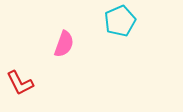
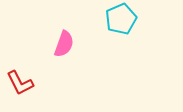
cyan pentagon: moved 1 px right, 2 px up
